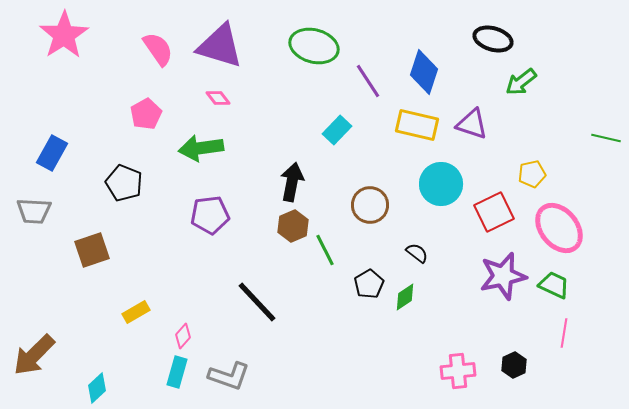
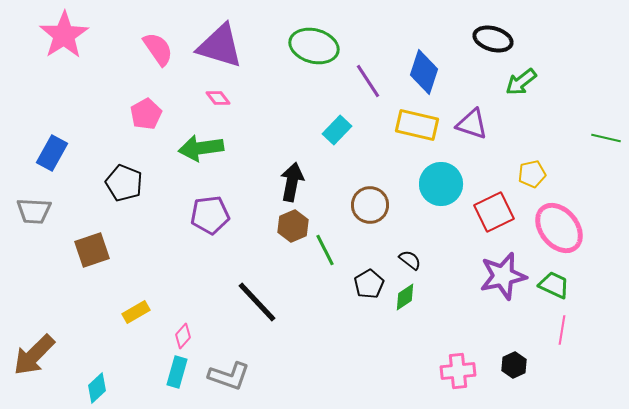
black semicircle at (417, 253): moved 7 px left, 7 px down
pink line at (564, 333): moved 2 px left, 3 px up
